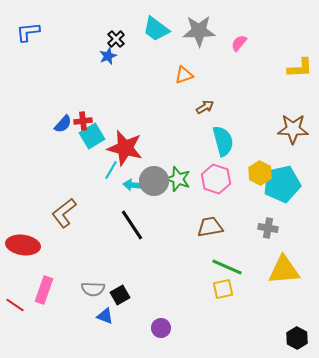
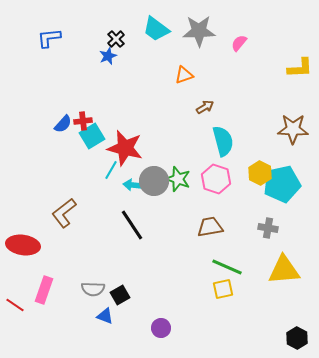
blue L-shape: moved 21 px right, 6 px down
